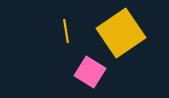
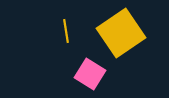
pink square: moved 2 px down
